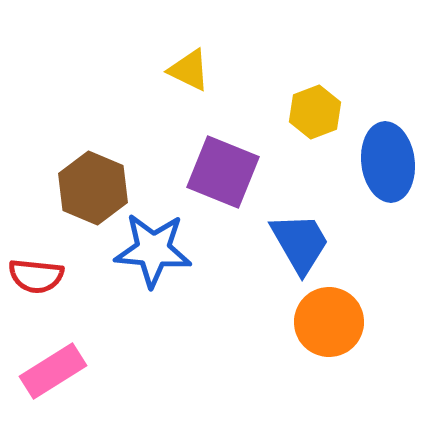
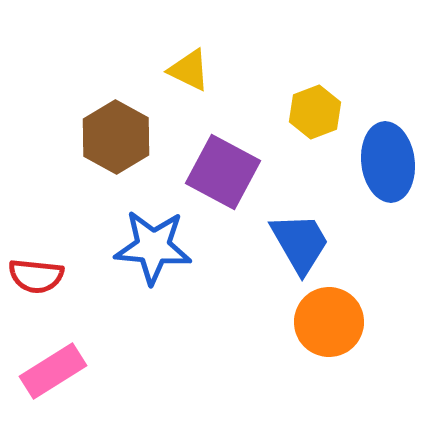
purple square: rotated 6 degrees clockwise
brown hexagon: moved 23 px right, 51 px up; rotated 6 degrees clockwise
blue star: moved 3 px up
